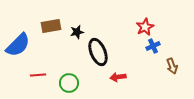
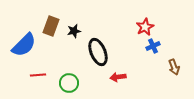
brown rectangle: rotated 60 degrees counterclockwise
black star: moved 3 px left, 1 px up
blue semicircle: moved 6 px right
brown arrow: moved 2 px right, 1 px down
